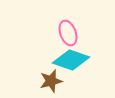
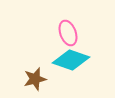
brown star: moved 16 px left, 2 px up
